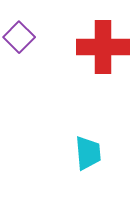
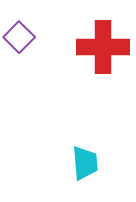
cyan trapezoid: moved 3 px left, 10 px down
